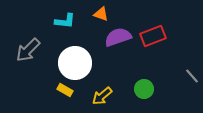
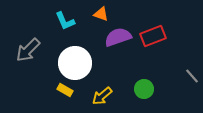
cyan L-shape: rotated 60 degrees clockwise
